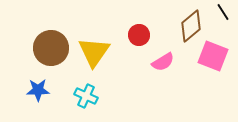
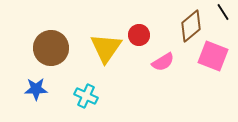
yellow triangle: moved 12 px right, 4 px up
blue star: moved 2 px left, 1 px up
